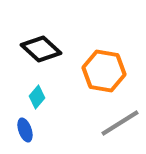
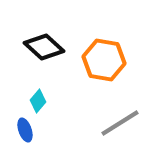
black diamond: moved 3 px right, 2 px up
orange hexagon: moved 11 px up
cyan diamond: moved 1 px right, 4 px down
